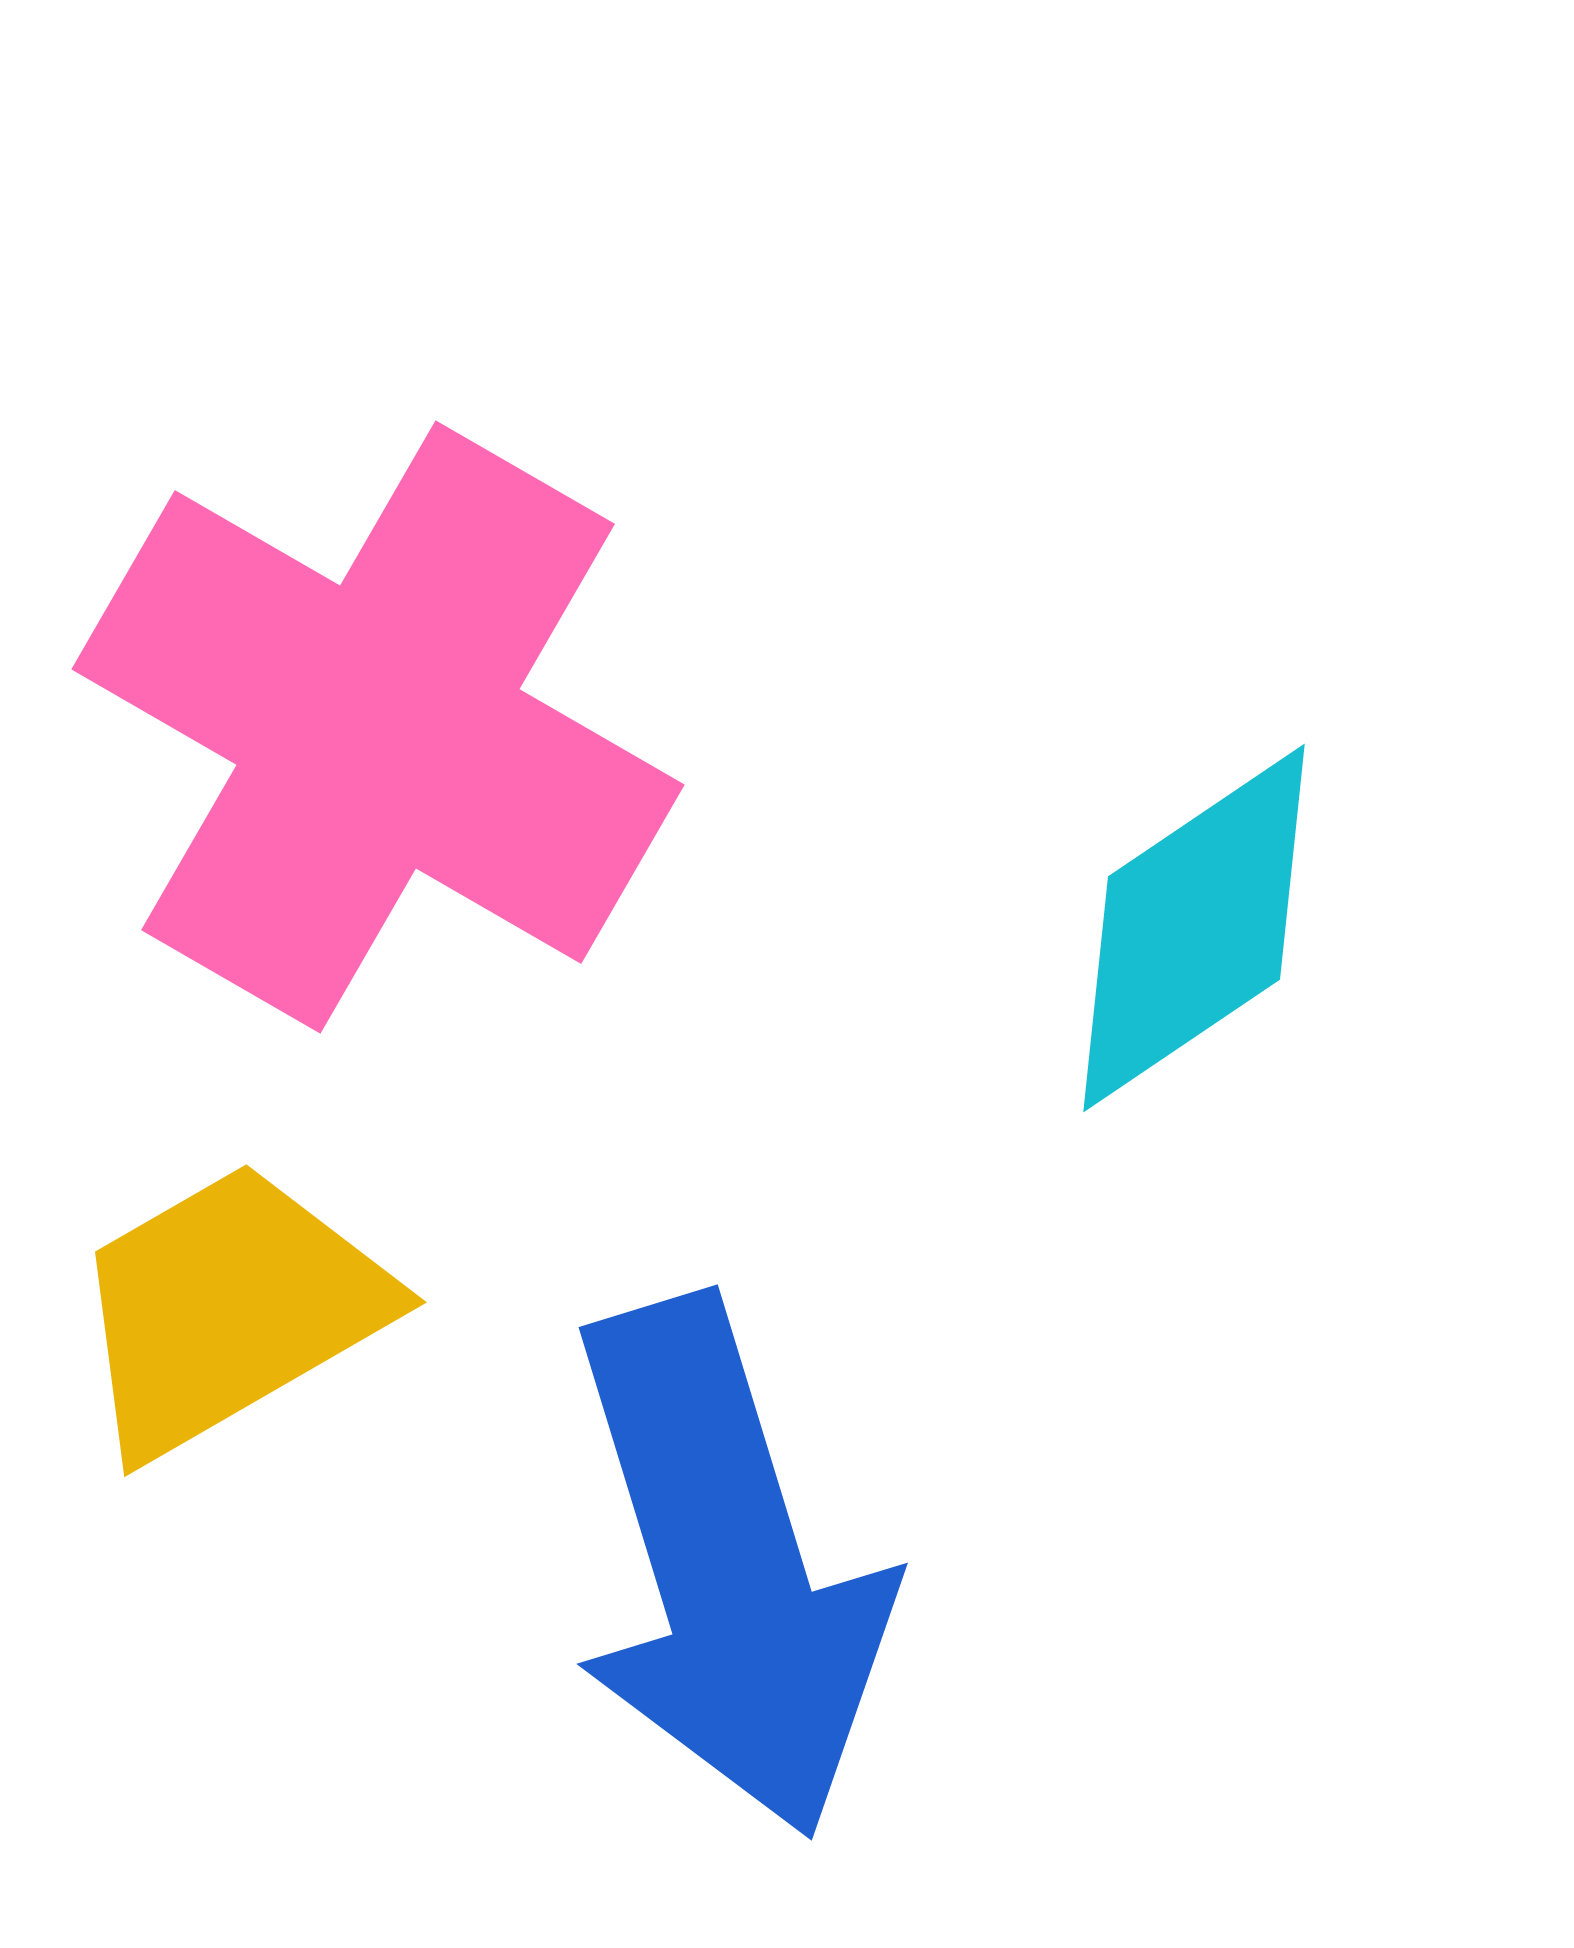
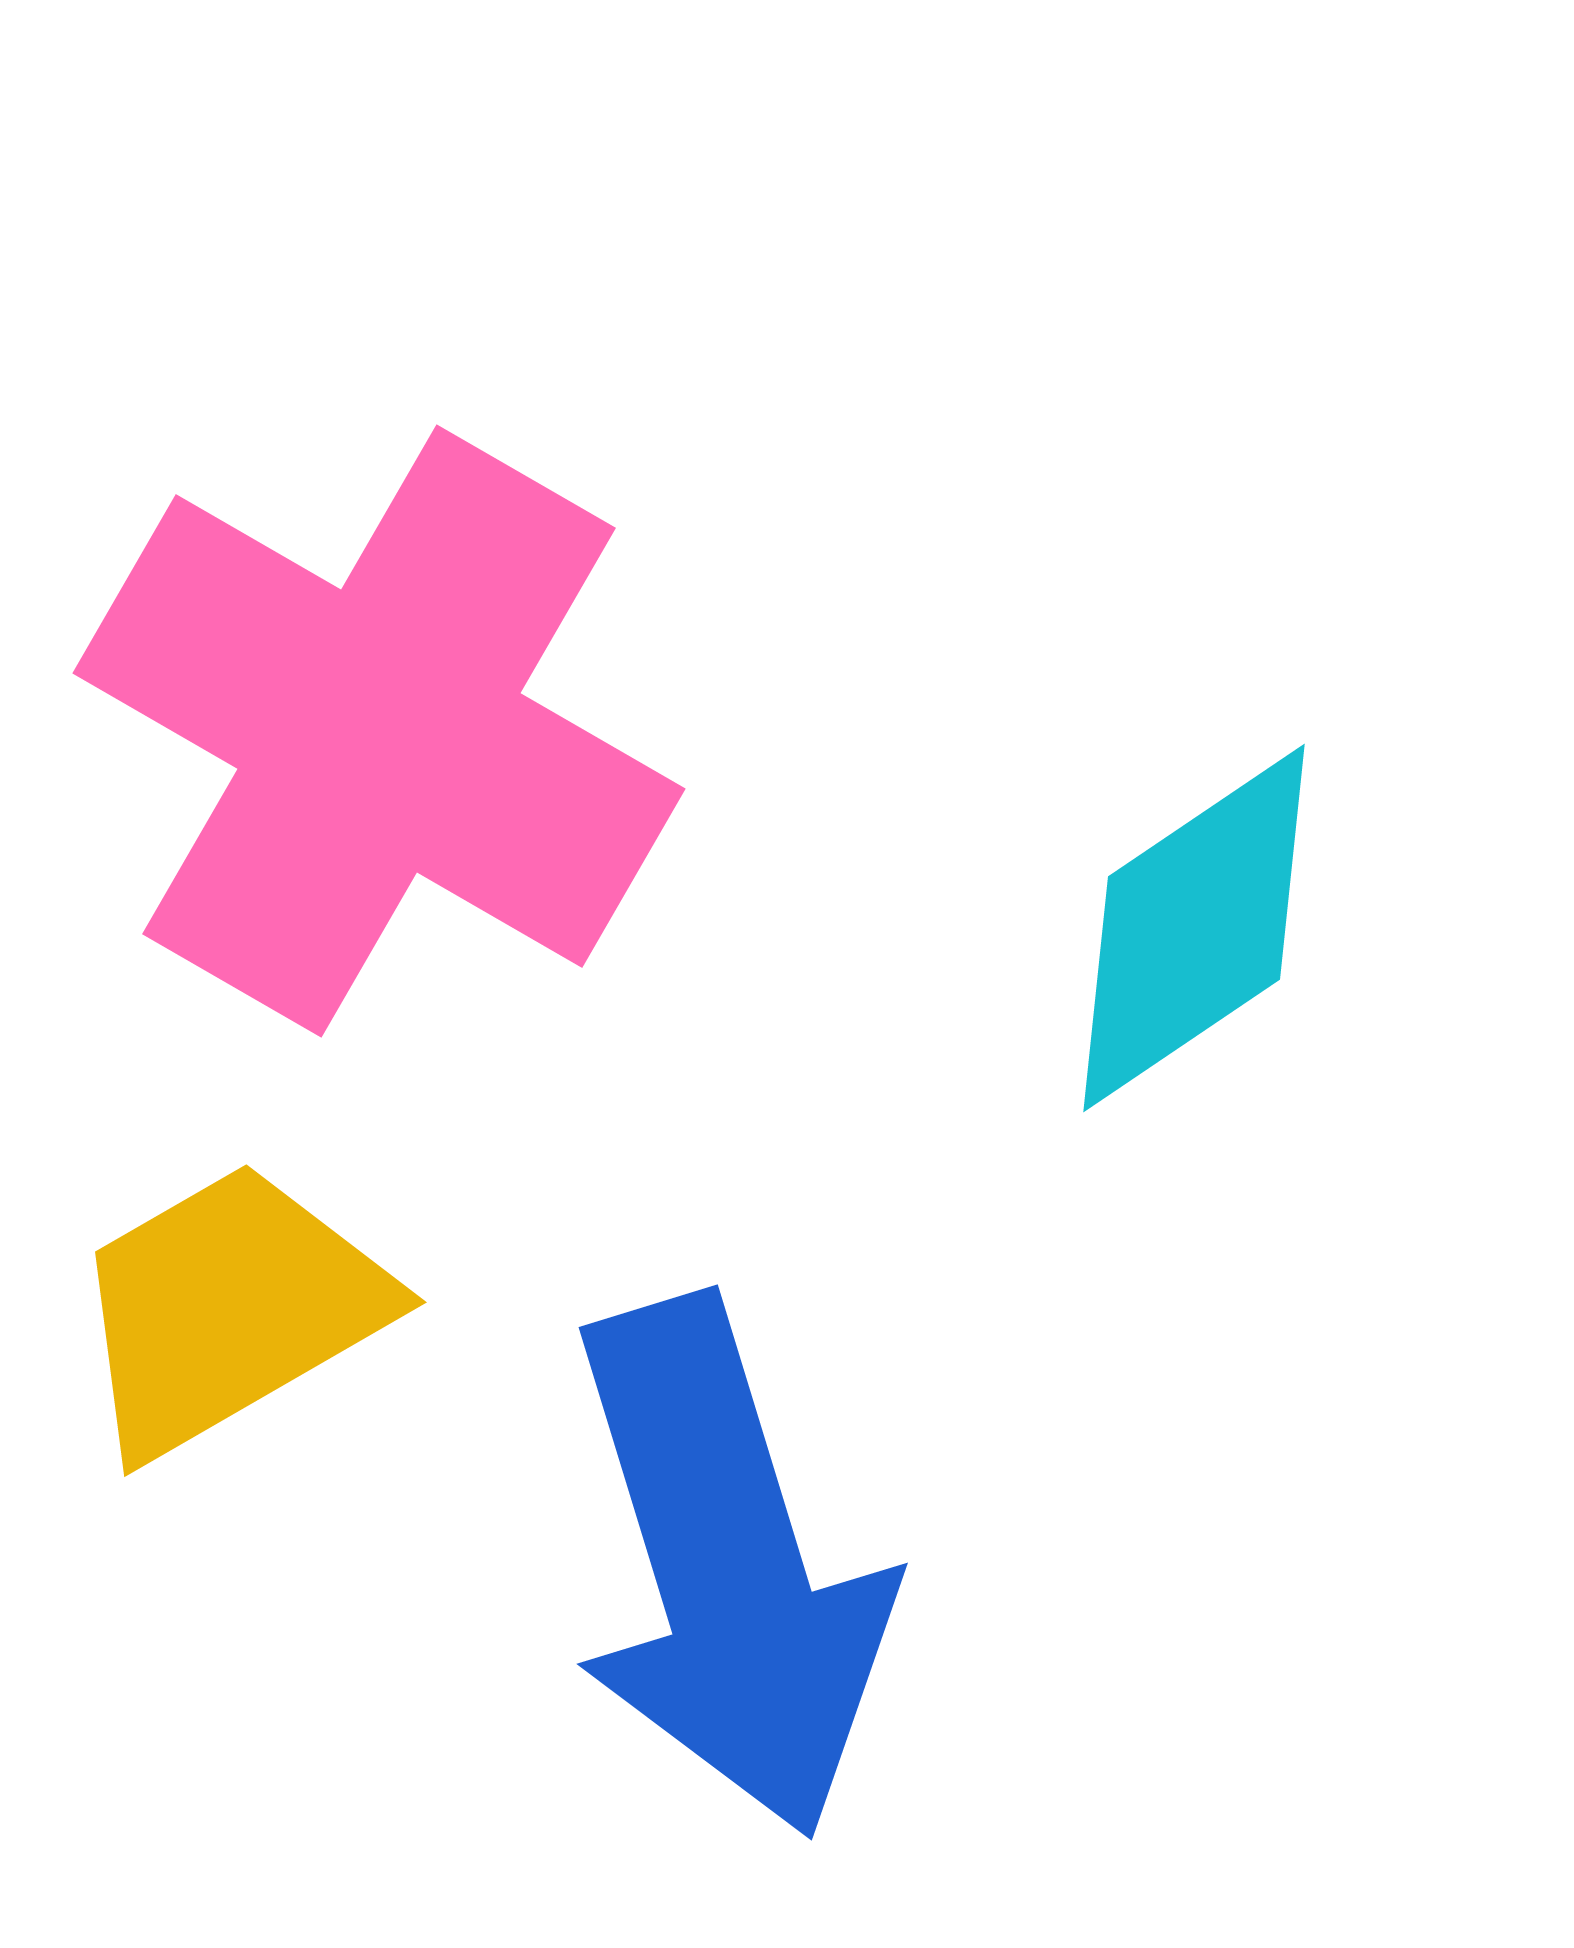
pink cross: moved 1 px right, 4 px down
